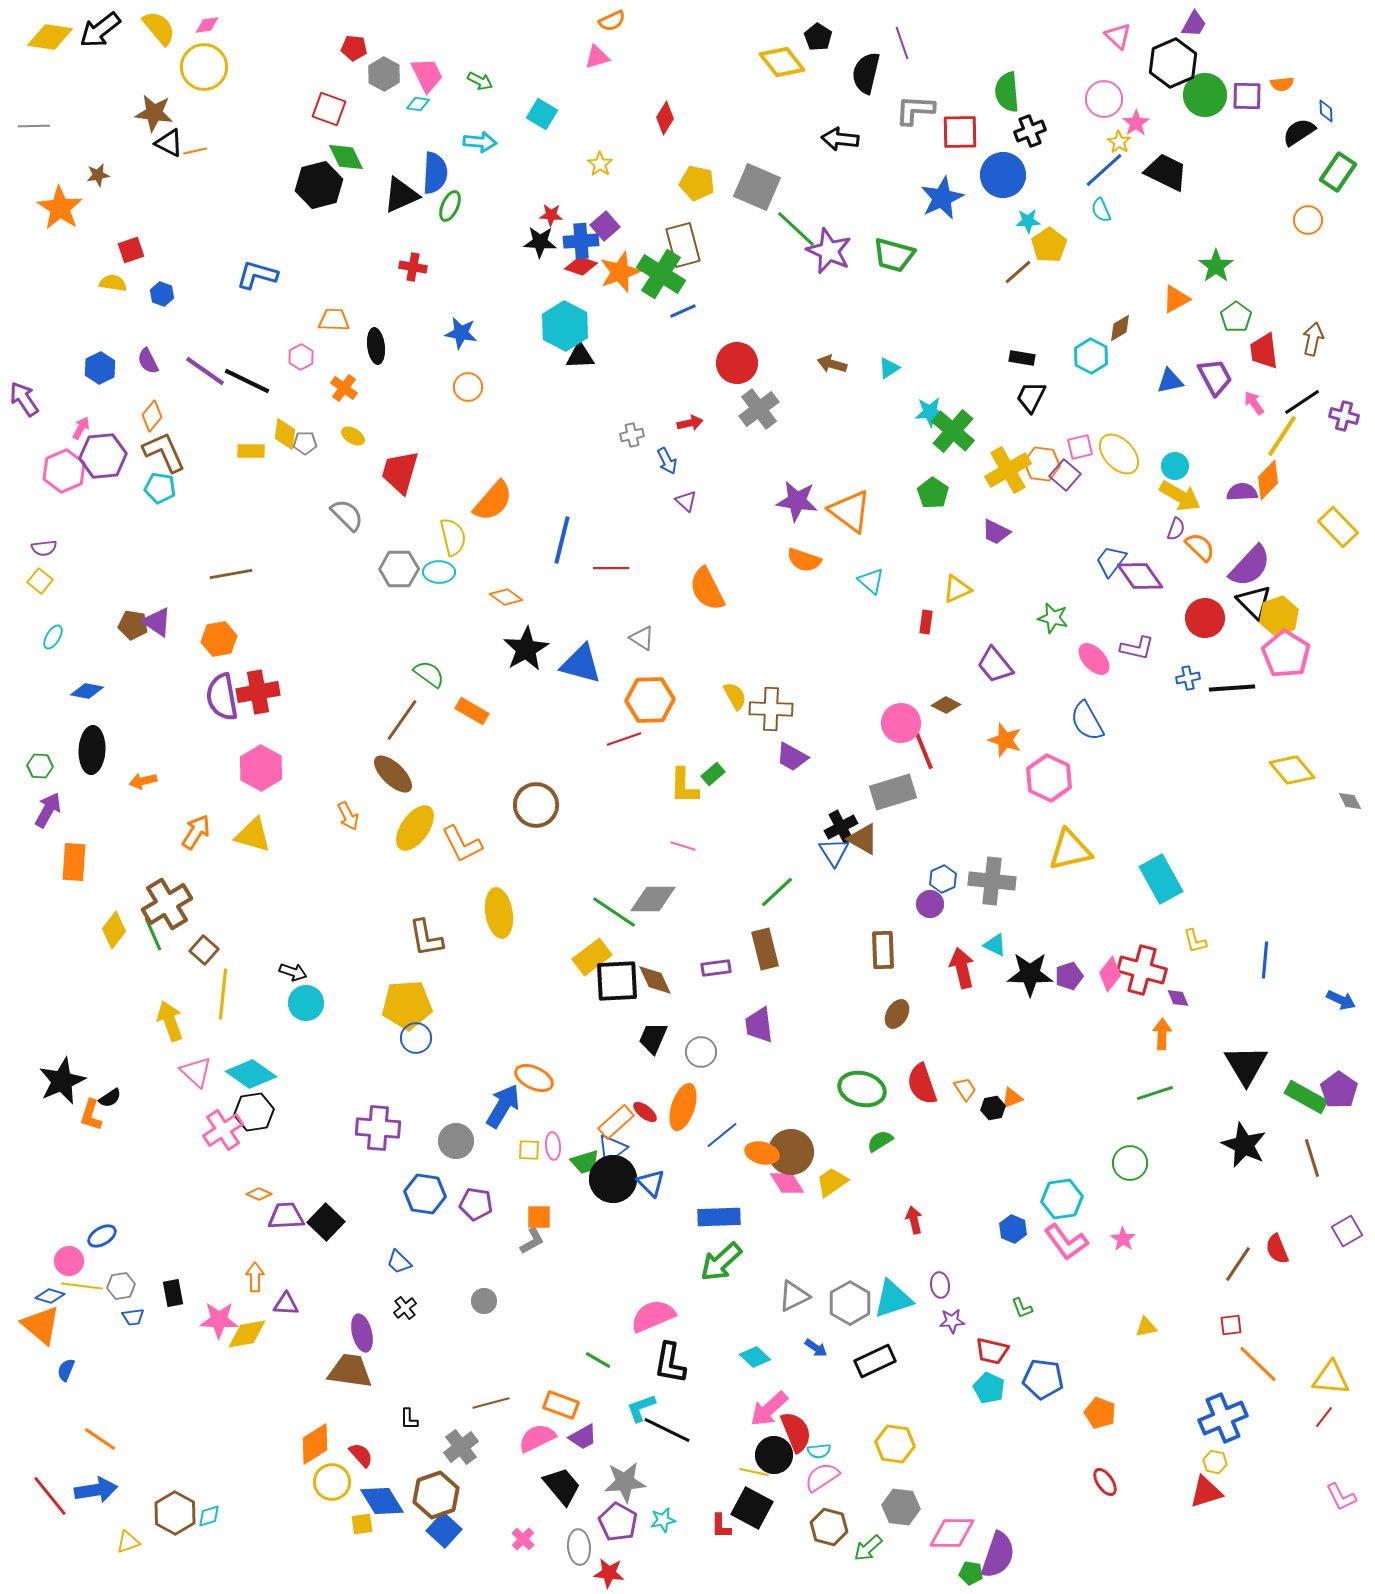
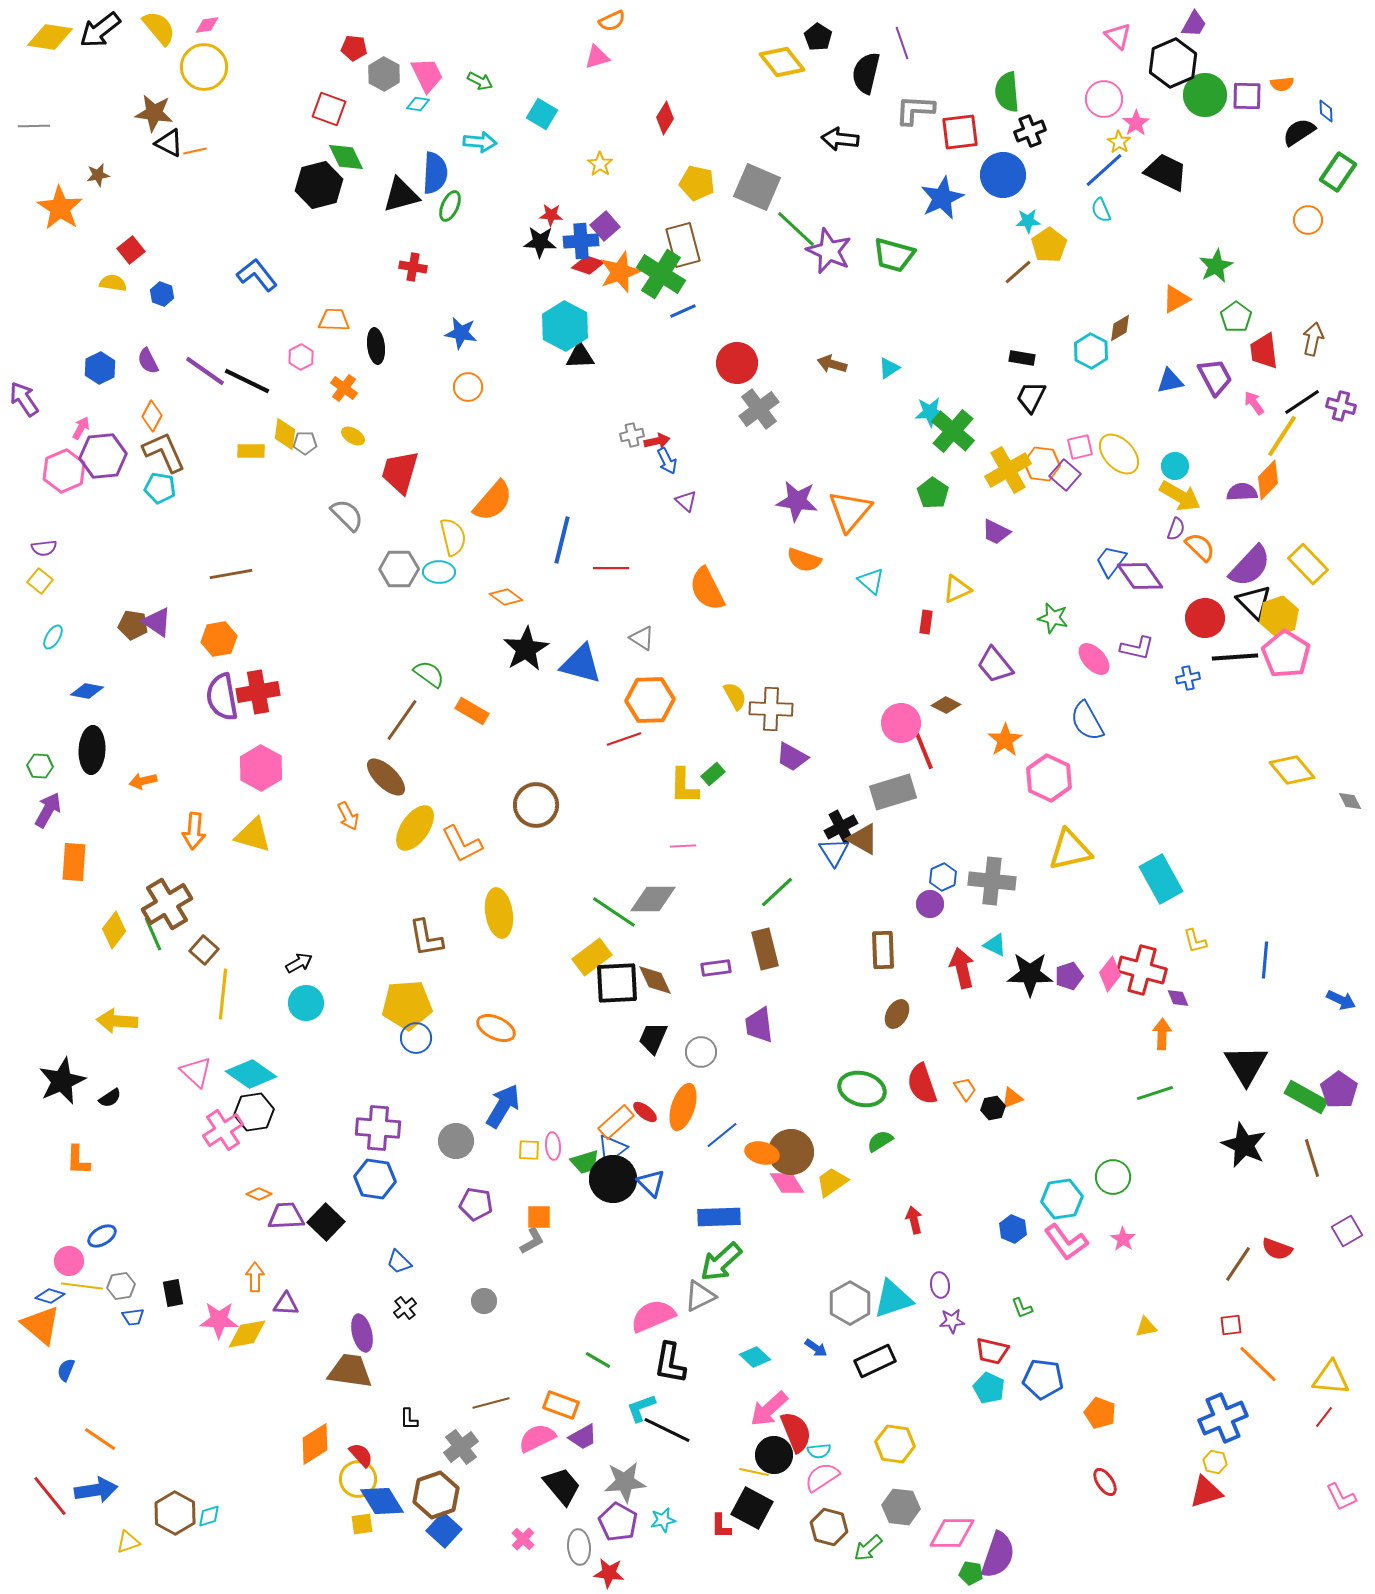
red square at (960, 132): rotated 6 degrees counterclockwise
black triangle at (401, 195): rotated 9 degrees clockwise
red square at (131, 250): rotated 20 degrees counterclockwise
red diamond at (581, 266): moved 7 px right, 1 px up
green star at (1216, 266): rotated 8 degrees clockwise
blue L-shape at (257, 275): rotated 36 degrees clockwise
cyan hexagon at (1091, 356): moved 5 px up
orange diamond at (152, 416): rotated 12 degrees counterclockwise
purple cross at (1344, 416): moved 3 px left, 10 px up
red arrow at (690, 423): moved 33 px left, 18 px down
orange triangle at (850, 511): rotated 33 degrees clockwise
yellow rectangle at (1338, 527): moved 30 px left, 37 px down
black line at (1232, 688): moved 3 px right, 31 px up
orange star at (1005, 740): rotated 20 degrees clockwise
brown ellipse at (393, 774): moved 7 px left, 3 px down
orange arrow at (196, 832): moved 2 px left, 1 px up; rotated 153 degrees clockwise
pink line at (683, 846): rotated 20 degrees counterclockwise
blue hexagon at (943, 879): moved 2 px up
black arrow at (293, 972): moved 6 px right, 9 px up; rotated 48 degrees counterclockwise
black square at (617, 981): moved 2 px down
yellow arrow at (170, 1021): moved 53 px left; rotated 66 degrees counterclockwise
orange ellipse at (534, 1078): moved 38 px left, 50 px up
orange L-shape at (91, 1115): moved 13 px left, 45 px down; rotated 16 degrees counterclockwise
green circle at (1130, 1163): moved 17 px left, 14 px down
blue hexagon at (425, 1194): moved 50 px left, 15 px up
red semicircle at (1277, 1249): rotated 48 degrees counterclockwise
gray triangle at (794, 1296): moved 94 px left
yellow circle at (332, 1482): moved 26 px right, 3 px up
